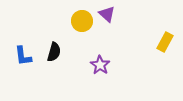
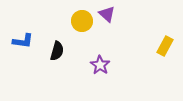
yellow rectangle: moved 4 px down
black semicircle: moved 3 px right, 1 px up
blue L-shape: moved 15 px up; rotated 75 degrees counterclockwise
